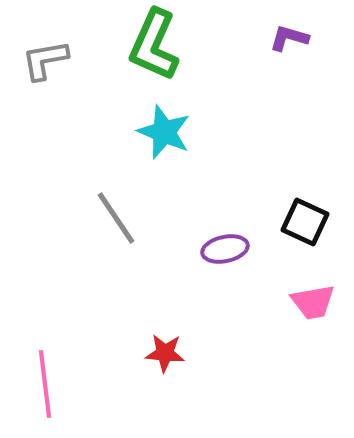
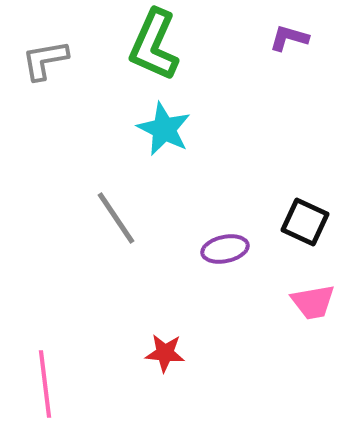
cyan star: moved 3 px up; rotated 4 degrees clockwise
